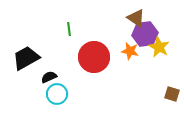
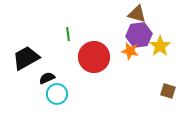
brown triangle: moved 1 px right, 4 px up; rotated 18 degrees counterclockwise
green line: moved 1 px left, 5 px down
purple hexagon: moved 6 px left, 1 px down
yellow star: moved 1 px right, 1 px up; rotated 10 degrees clockwise
black semicircle: moved 2 px left, 1 px down
brown square: moved 4 px left, 3 px up
